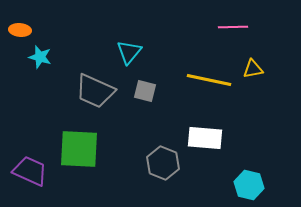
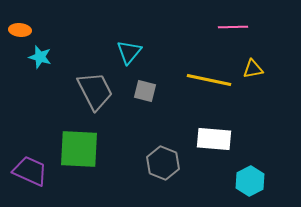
gray trapezoid: rotated 141 degrees counterclockwise
white rectangle: moved 9 px right, 1 px down
cyan hexagon: moved 1 px right, 4 px up; rotated 20 degrees clockwise
